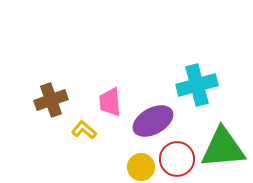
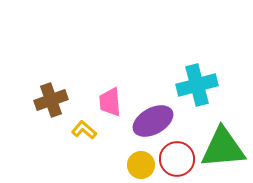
yellow circle: moved 2 px up
